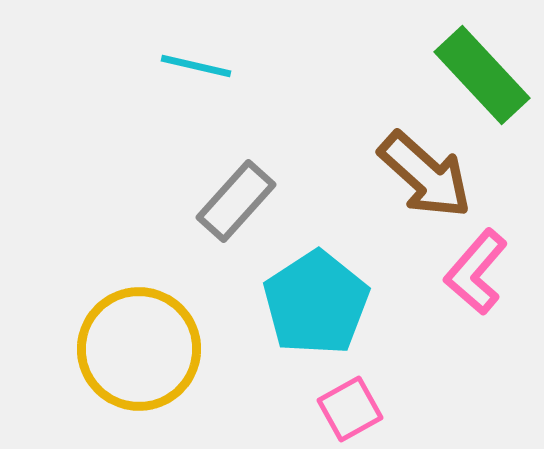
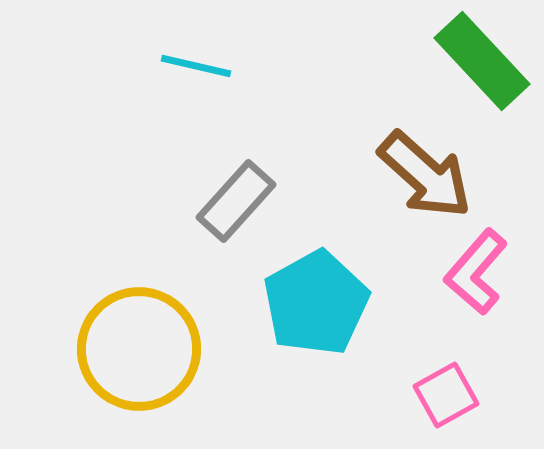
green rectangle: moved 14 px up
cyan pentagon: rotated 4 degrees clockwise
pink square: moved 96 px right, 14 px up
